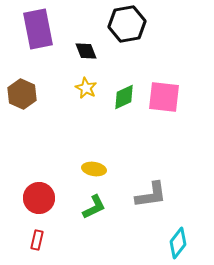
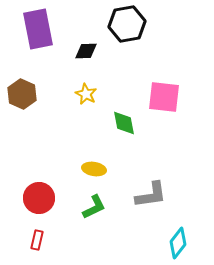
black diamond: rotated 70 degrees counterclockwise
yellow star: moved 6 px down
green diamond: moved 26 px down; rotated 76 degrees counterclockwise
